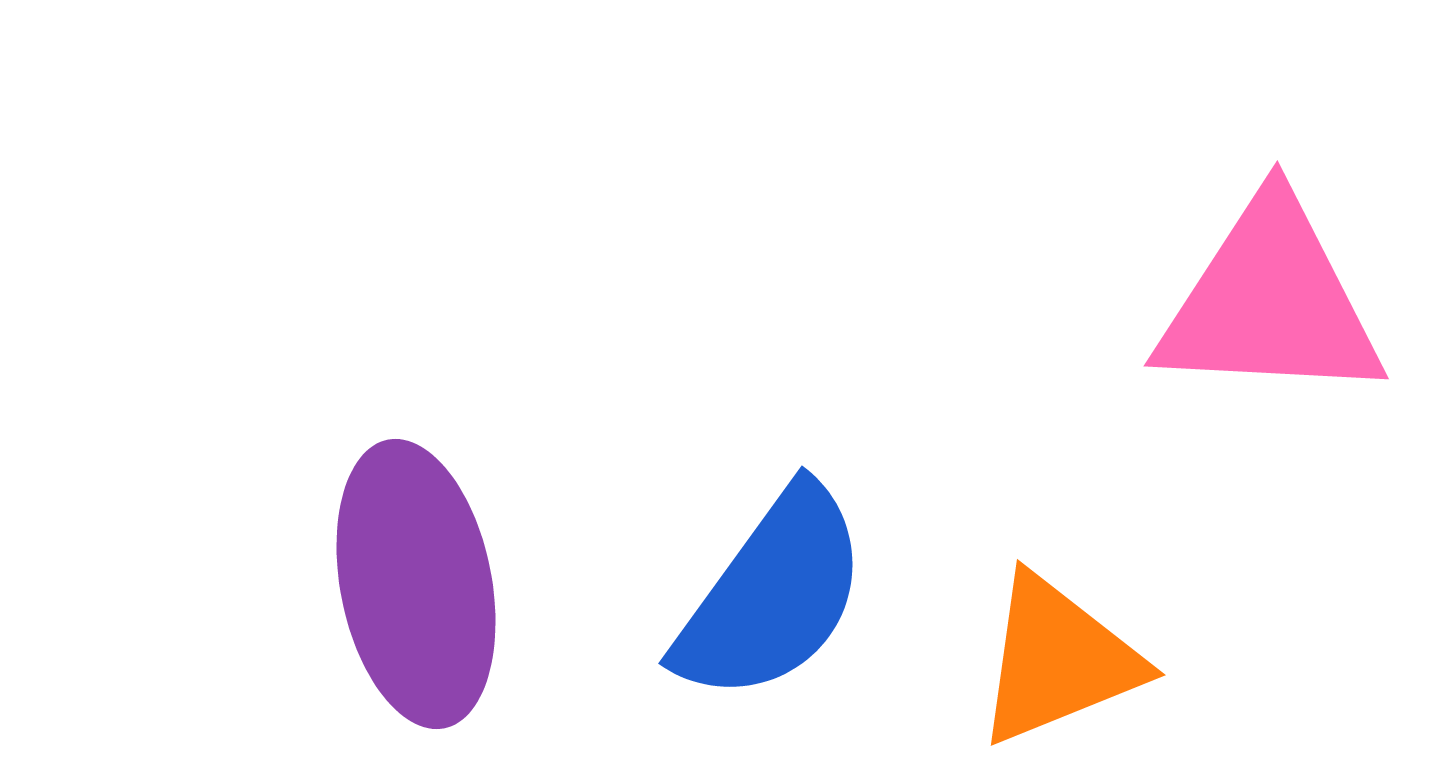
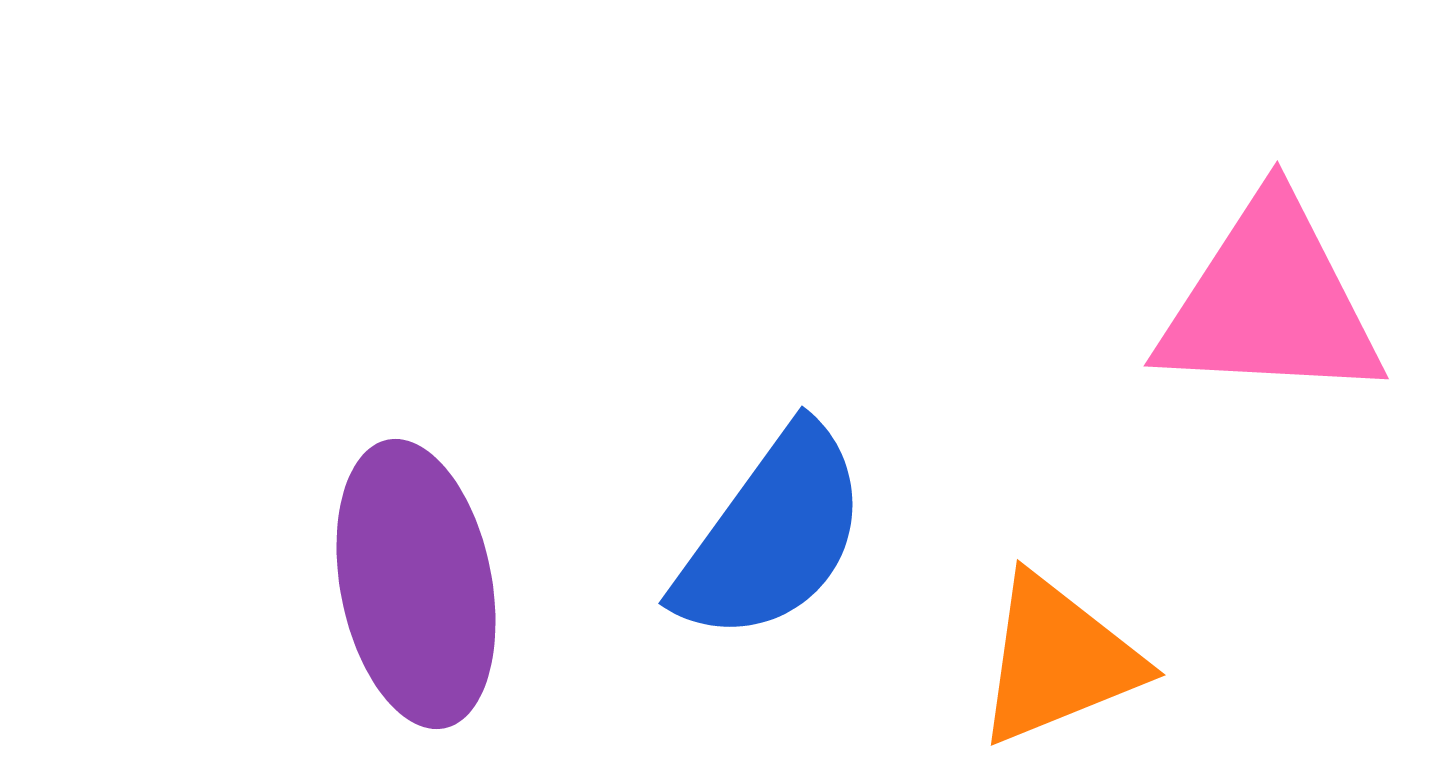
blue semicircle: moved 60 px up
